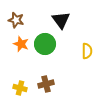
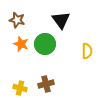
brown star: moved 1 px right
